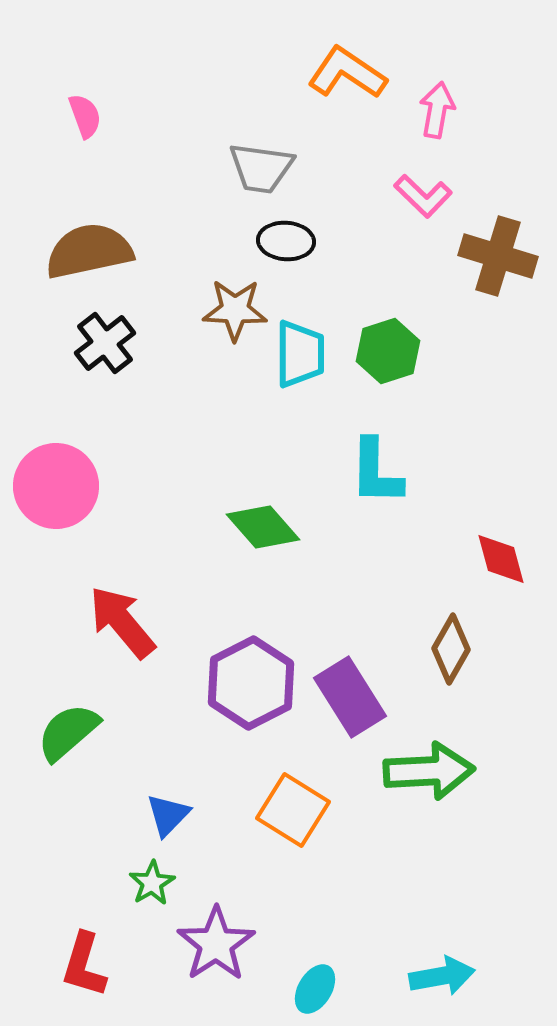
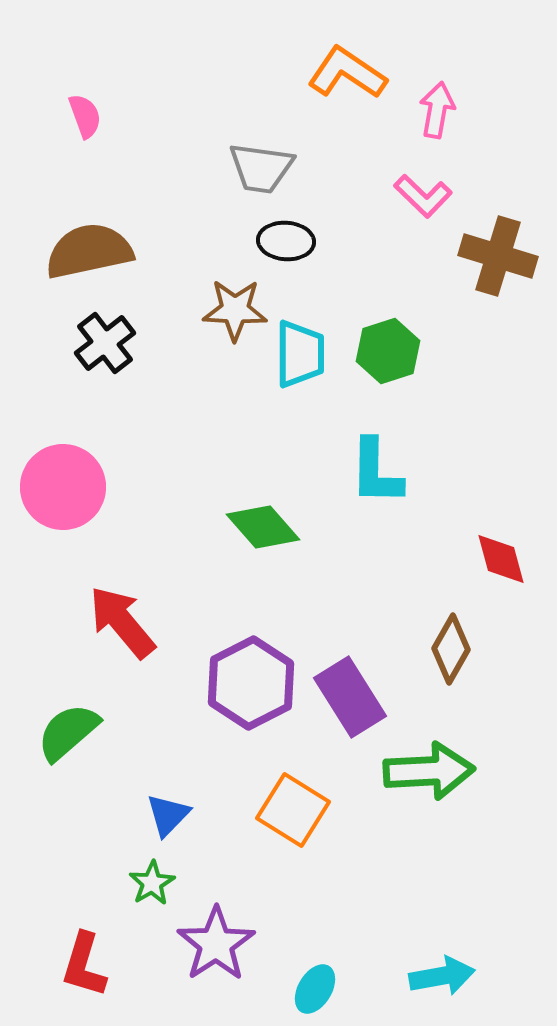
pink circle: moved 7 px right, 1 px down
